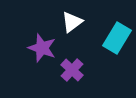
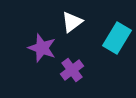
purple cross: rotated 10 degrees clockwise
